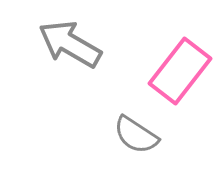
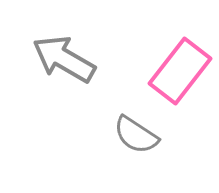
gray arrow: moved 6 px left, 15 px down
